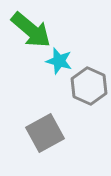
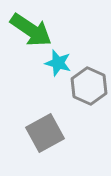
green arrow: rotated 6 degrees counterclockwise
cyan star: moved 1 px left, 2 px down
